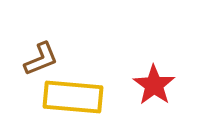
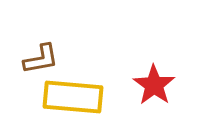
brown L-shape: rotated 12 degrees clockwise
